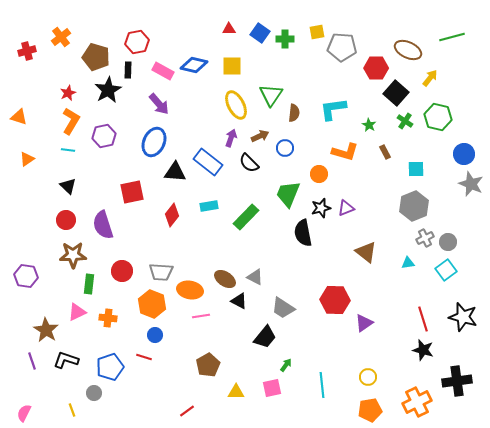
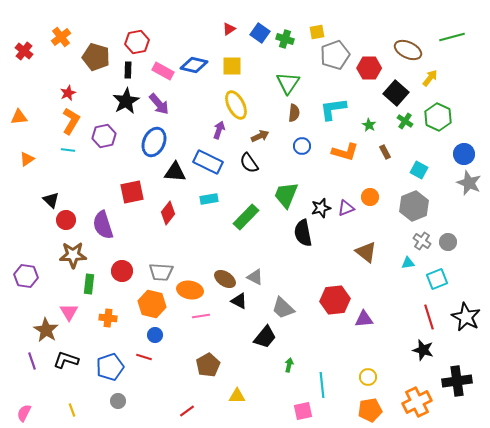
red triangle at (229, 29): rotated 32 degrees counterclockwise
green cross at (285, 39): rotated 18 degrees clockwise
gray pentagon at (342, 47): moved 7 px left, 8 px down; rotated 24 degrees counterclockwise
red cross at (27, 51): moved 3 px left; rotated 36 degrees counterclockwise
red hexagon at (376, 68): moved 7 px left
black star at (108, 90): moved 18 px right, 11 px down
green triangle at (271, 95): moved 17 px right, 12 px up
orange triangle at (19, 117): rotated 24 degrees counterclockwise
green hexagon at (438, 117): rotated 12 degrees clockwise
purple arrow at (231, 138): moved 12 px left, 8 px up
blue circle at (285, 148): moved 17 px right, 2 px up
blue rectangle at (208, 162): rotated 12 degrees counterclockwise
black semicircle at (249, 163): rotated 10 degrees clockwise
cyan square at (416, 169): moved 3 px right, 1 px down; rotated 30 degrees clockwise
orange circle at (319, 174): moved 51 px right, 23 px down
gray star at (471, 184): moved 2 px left, 1 px up
black triangle at (68, 186): moved 17 px left, 14 px down
green trapezoid at (288, 194): moved 2 px left, 1 px down
cyan rectangle at (209, 206): moved 7 px up
red diamond at (172, 215): moved 4 px left, 2 px up
gray cross at (425, 238): moved 3 px left, 3 px down; rotated 30 degrees counterclockwise
cyan square at (446, 270): moved 9 px left, 9 px down; rotated 15 degrees clockwise
red hexagon at (335, 300): rotated 8 degrees counterclockwise
orange hexagon at (152, 304): rotated 8 degrees counterclockwise
gray trapezoid at (283, 308): rotated 10 degrees clockwise
pink triangle at (77, 312): moved 8 px left; rotated 36 degrees counterclockwise
black star at (463, 317): moved 3 px right; rotated 12 degrees clockwise
red line at (423, 319): moved 6 px right, 2 px up
purple triangle at (364, 323): moved 4 px up; rotated 30 degrees clockwise
green arrow at (286, 365): moved 3 px right; rotated 24 degrees counterclockwise
pink square at (272, 388): moved 31 px right, 23 px down
yellow triangle at (236, 392): moved 1 px right, 4 px down
gray circle at (94, 393): moved 24 px right, 8 px down
